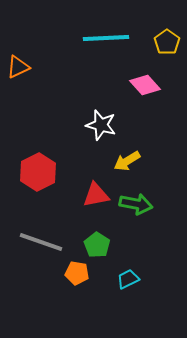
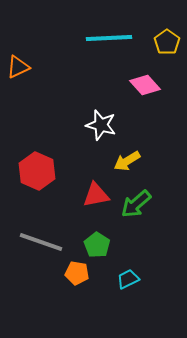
cyan line: moved 3 px right
red hexagon: moved 1 px left, 1 px up; rotated 9 degrees counterclockwise
green arrow: rotated 128 degrees clockwise
